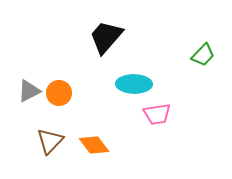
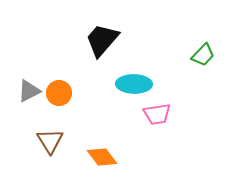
black trapezoid: moved 4 px left, 3 px down
brown triangle: rotated 16 degrees counterclockwise
orange diamond: moved 8 px right, 12 px down
